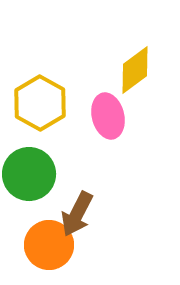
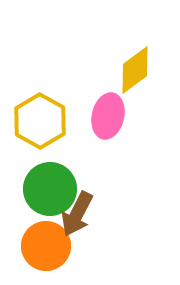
yellow hexagon: moved 18 px down
pink ellipse: rotated 27 degrees clockwise
green circle: moved 21 px right, 15 px down
orange circle: moved 3 px left, 1 px down
